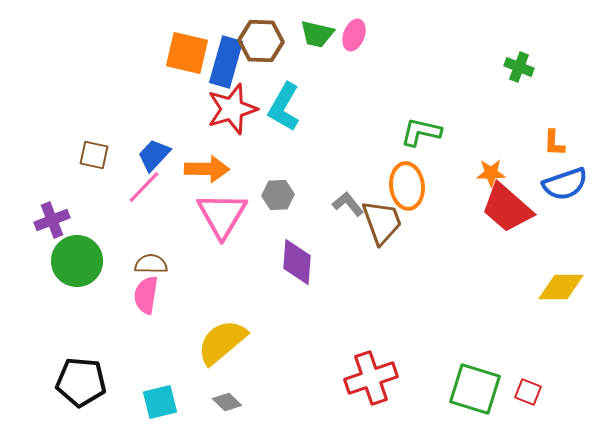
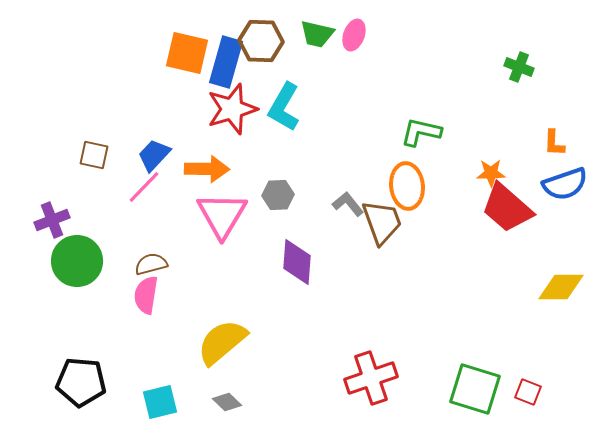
brown semicircle: rotated 16 degrees counterclockwise
